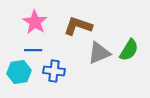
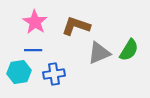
brown L-shape: moved 2 px left
blue cross: moved 3 px down; rotated 15 degrees counterclockwise
